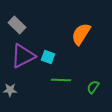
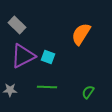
green line: moved 14 px left, 7 px down
green semicircle: moved 5 px left, 5 px down
